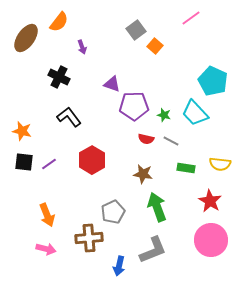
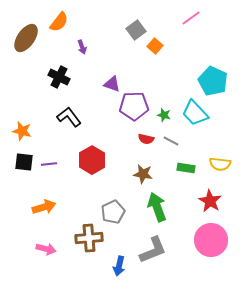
purple line: rotated 28 degrees clockwise
orange arrow: moved 3 px left, 8 px up; rotated 85 degrees counterclockwise
